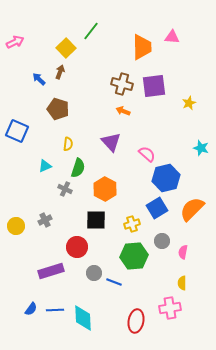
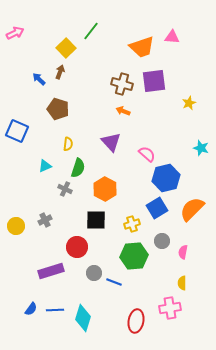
pink arrow at (15, 42): moved 9 px up
orange trapezoid at (142, 47): rotated 72 degrees clockwise
purple square at (154, 86): moved 5 px up
cyan diamond at (83, 318): rotated 20 degrees clockwise
